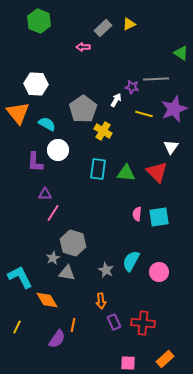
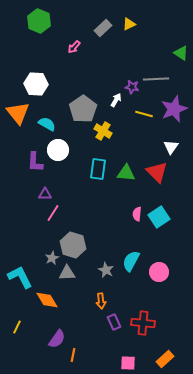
pink arrow at (83, 47): moved 9 px left; rotated 48 degrees counterclockwise
cyan square at (159, 217): rotated 25 degrees counterclockwise
gray hexagon at (73, 243): moved 2 px down
gray star at (53, 258): moved 1 px left
gray triangle at (67, 273): rotated 12 degrees counterclockwise
orange line at (73, 325): moved 30 px down
